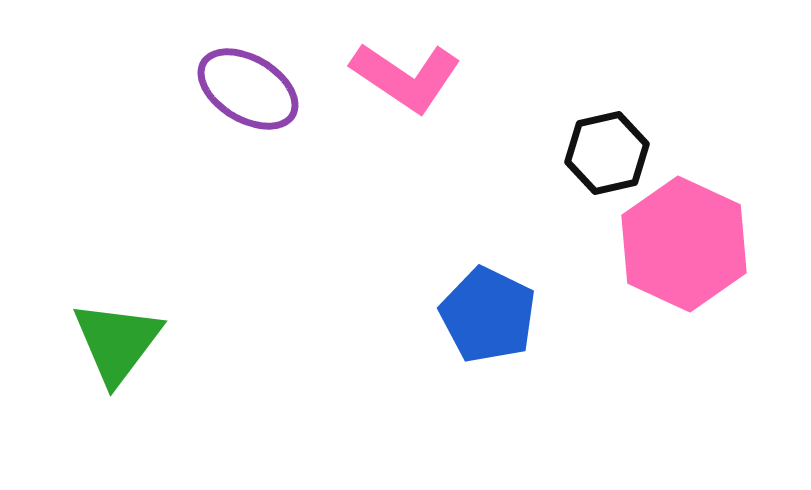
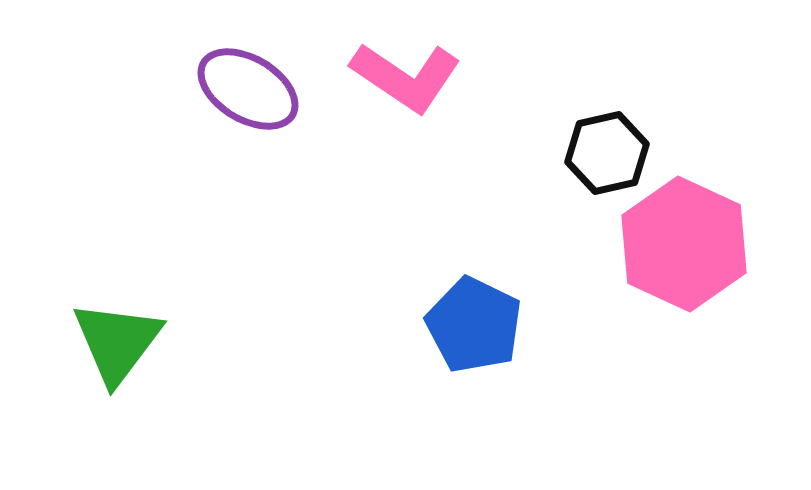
blue pentagon: moved 14 px left, 10 px down
